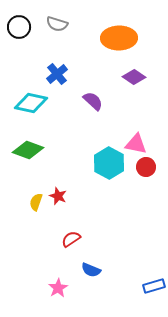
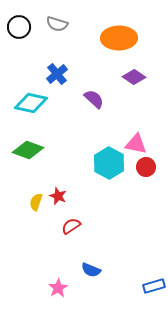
purple semicircle: moved 1 px right, 2 px up
red semicircle: moved 13 px up
